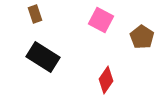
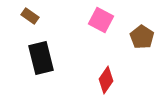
brown rectangle: moved 5 px left, 2 px down; rotated 36 degrees counterclockwise
black rectangle: moved 2 px left, 1 px down; rotated 44 degrees clockwise
